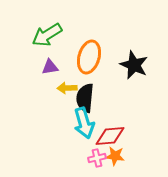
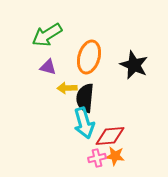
purple triangle: moved 2 px left; rotated 24 degrees clockwise
